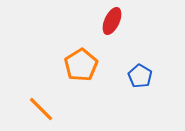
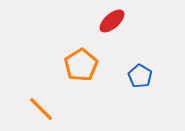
red ellipse: rotated 24 degrees clockwise
